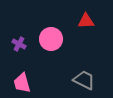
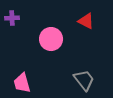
red triangle: rotated 30 degrees clockwise
purple cross: moved 7 px left, 26 px up; rotated 32 degrees counterclockwise
gray trapezoid: rotated 25 degrees clockwise
